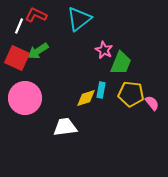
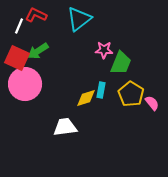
pink star: rotated 24 degrees counterclockwise
yellow pentagon: rotated 25 degrees clockwise
pink circle: moved 14 px up
